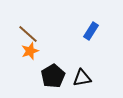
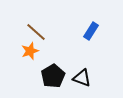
brown line: moved 8 px right, 2 px up
black triangle: rotated 30 degrees clockwise
